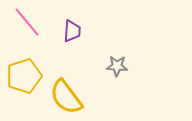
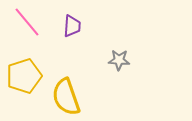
purple trapezoid: moved 5 px up
gray star: moved 2 px right, 6 px up
yellow semicircle: rotated 18 degrees clockwise
